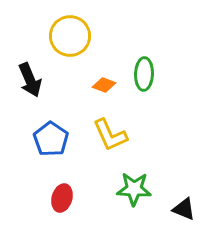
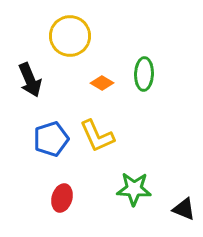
orange diamond: moved 2 px left, 2 px up; rotated 10 degrees clockwise
yellow L-shape: moved 13 px left, 1 px down
blue pentagon: rotated 20 degrees clockwise
